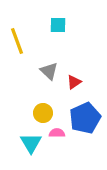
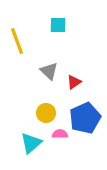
yellow circle: moved 3 px right
pink semicircle: moved 3 px right, 1 px down
cyan triangle: rotated 20 degrees clockwise
